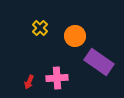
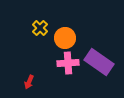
orange circle: moved 10 px left, 2 px down
pink cross: moved 11 px right, 15 px up
